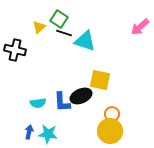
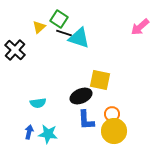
cyan triangle: moved 6 px left, 3 px up
black cross: rotated 30 degrees clockwise
blue L-shape: moved 24 px right, 18 px down
yellow circle: moved 4 px right
